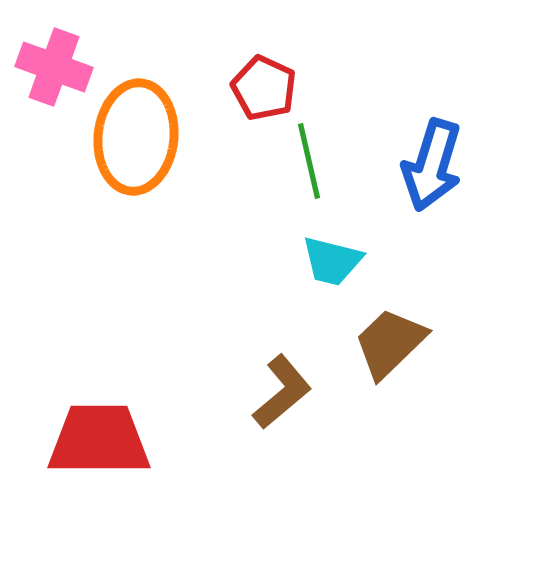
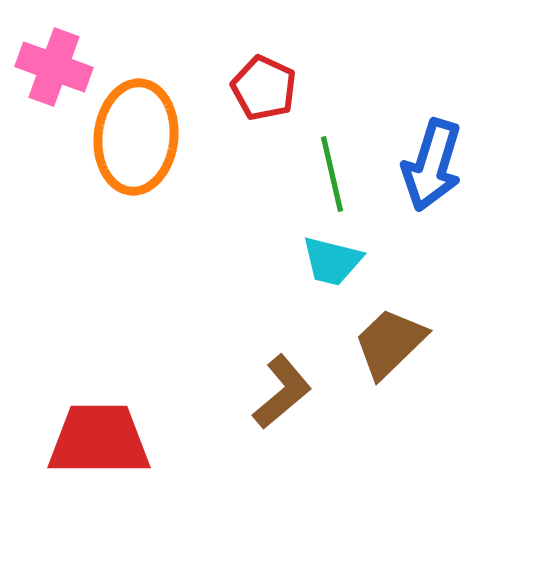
green line: moved 23 px right, 13 px down
